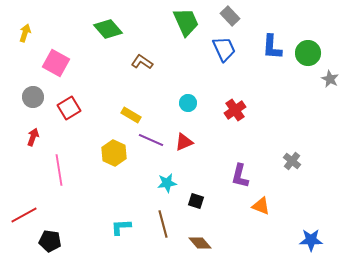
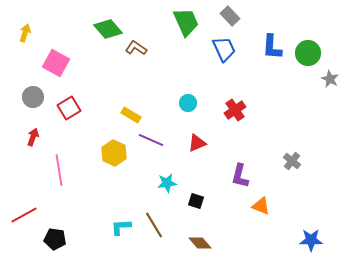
brown L-shape: moved 6 px left, 14 px up
red triangle: moved 13 px right, 1 px down
brown line: moved 9 px left, 1 px down; rotated 16 degrees counterclockwise
black pentagon: moved 5 px right, 2 px up
